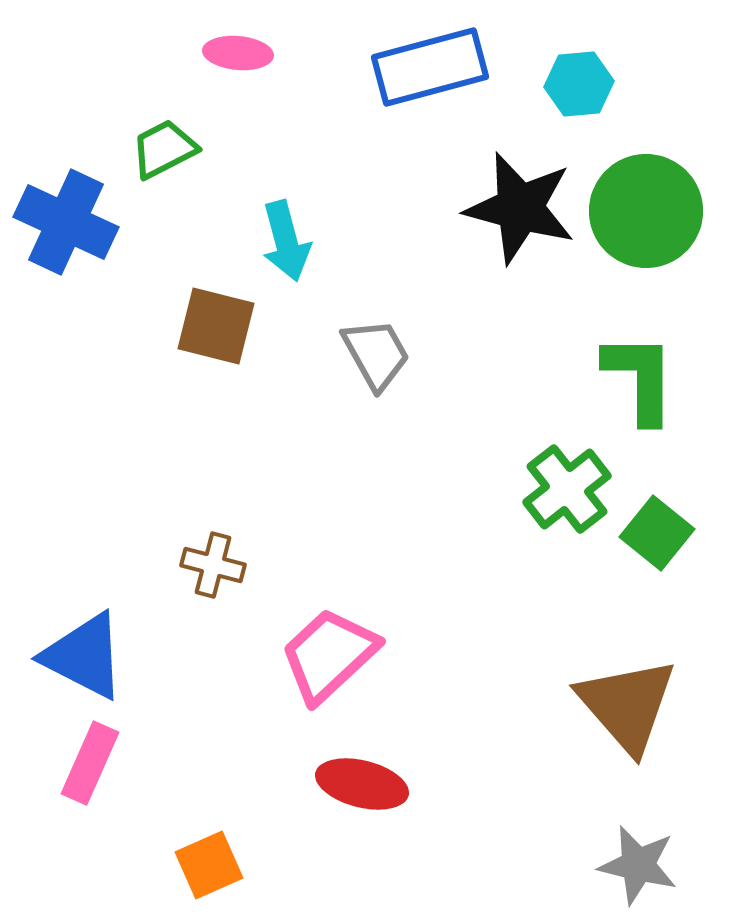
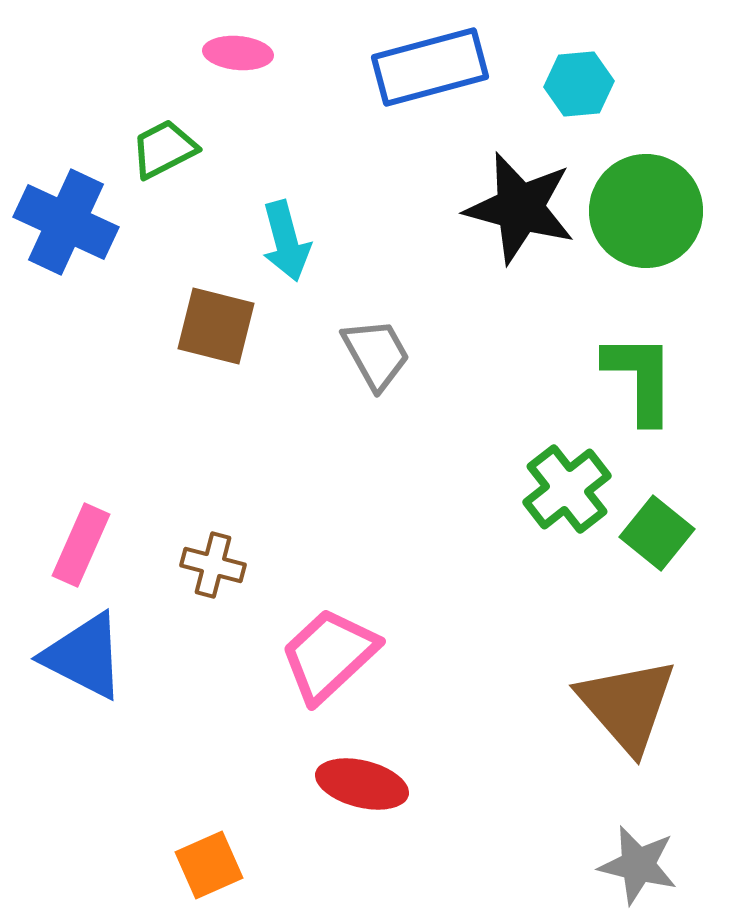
pink rectangle: moved 9 px left, 218 px up
